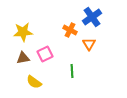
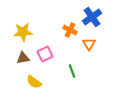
green line: rotated 16 degrees counterclockwise
